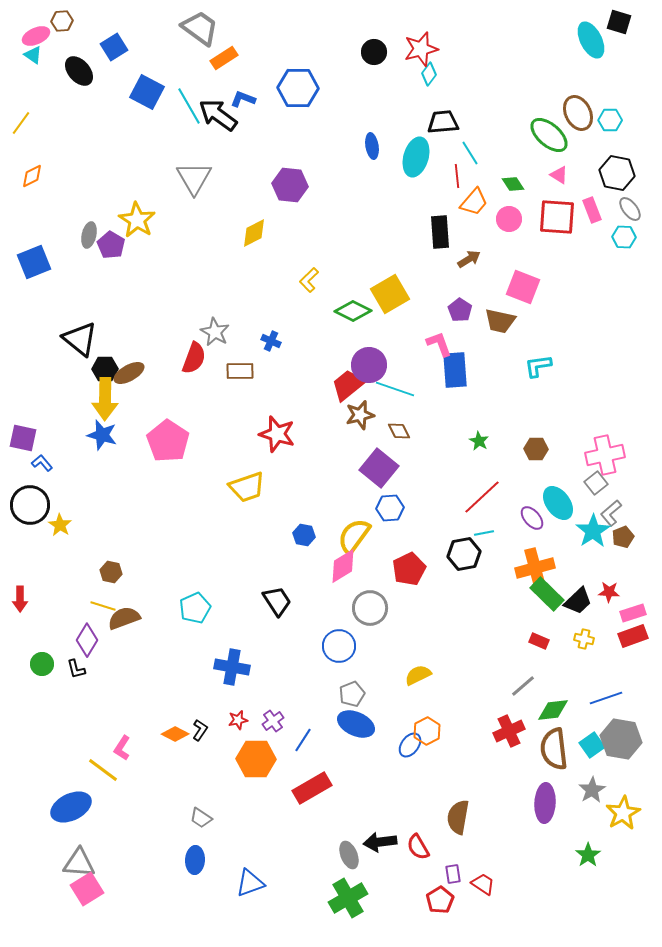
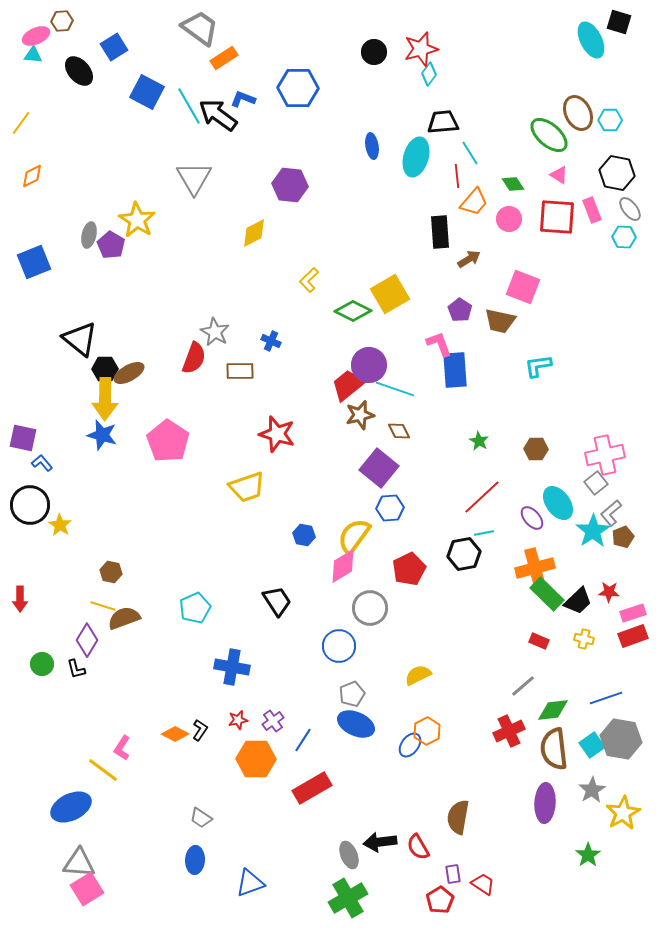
cyan triangle at (33, 55): rotated 30 degrees counterclockwise
